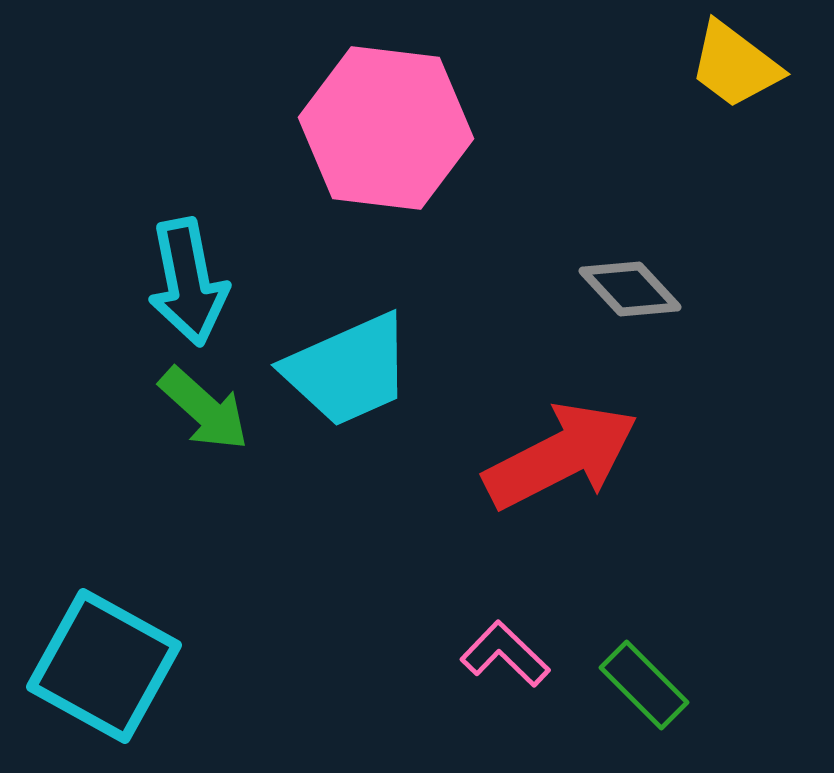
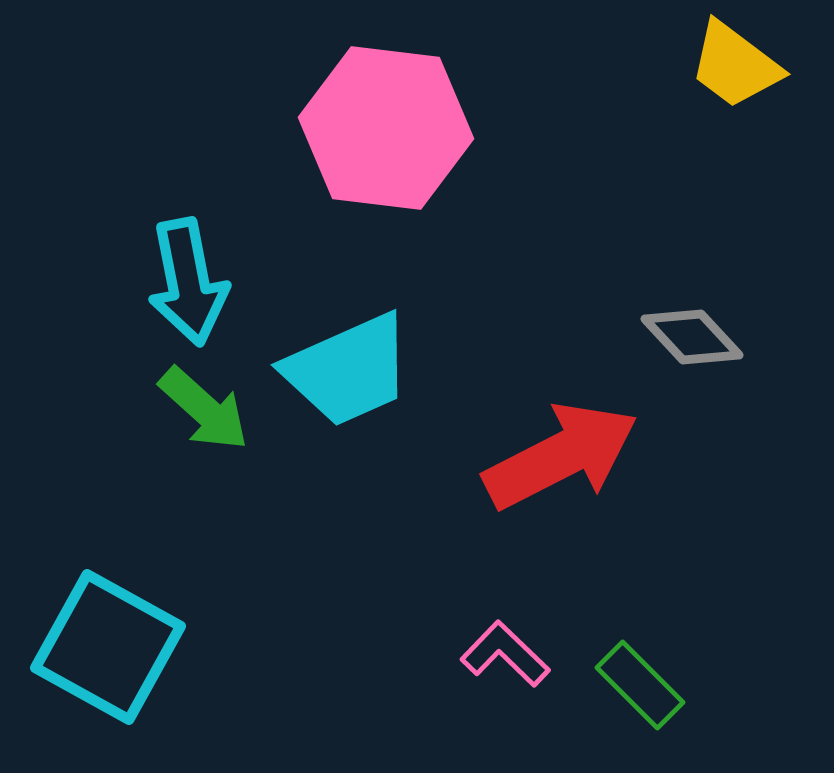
gray diamond: moved 62 px right, 48 px down
cyan square: moved 4 px right, 19 px up
green rectangle: moved 4 px left
